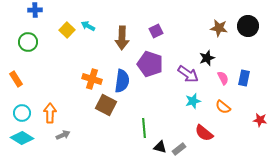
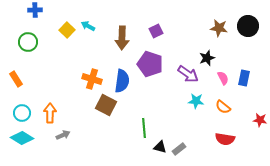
cyan star: moved 3 px right; rotated 21 degrees clockwise
red semicircle: moved 21 px right, 6 px down; rotated 30 degrees counterclockwise
